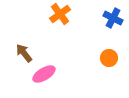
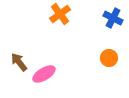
brown arrow: moved 5 px left, 9 px down
